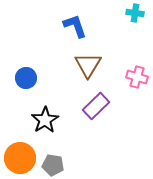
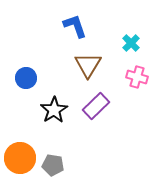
cyan cross: moved 4 px left, 30 px down; rotated 36 degrees clockwise
black star: moved 9 px right, 10 px up
